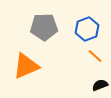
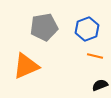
gray pentagon: rotated 8 degrees counterclockwise
orange line: rotated 28 degrees counterclockwise
